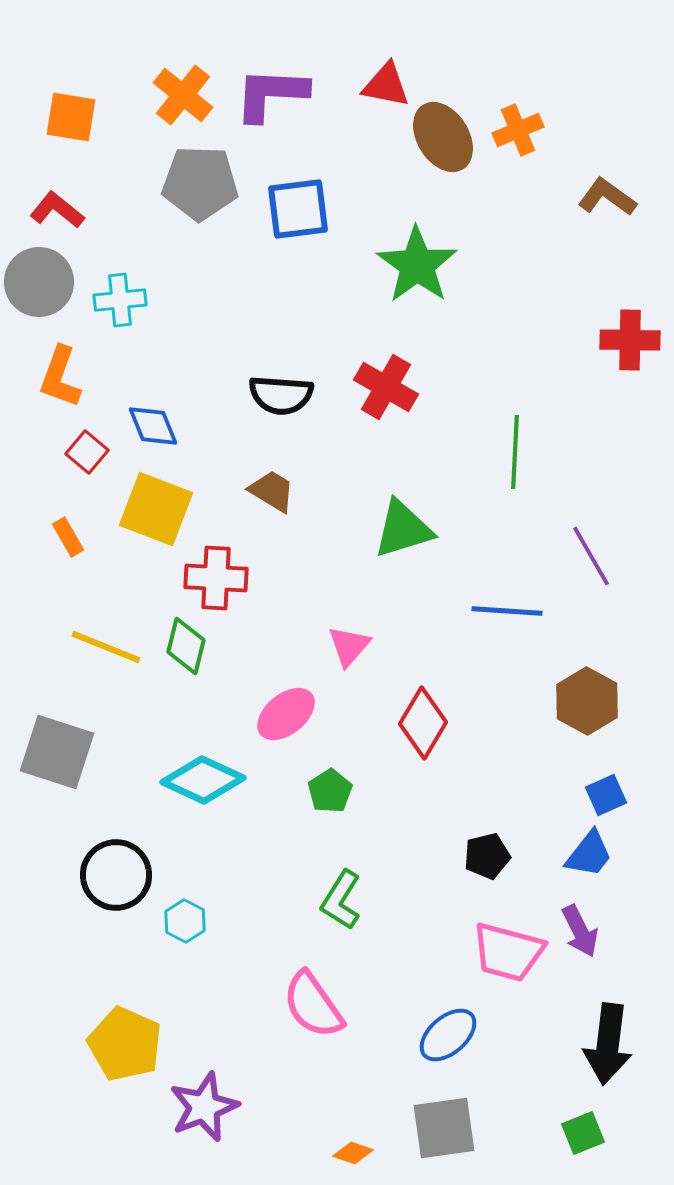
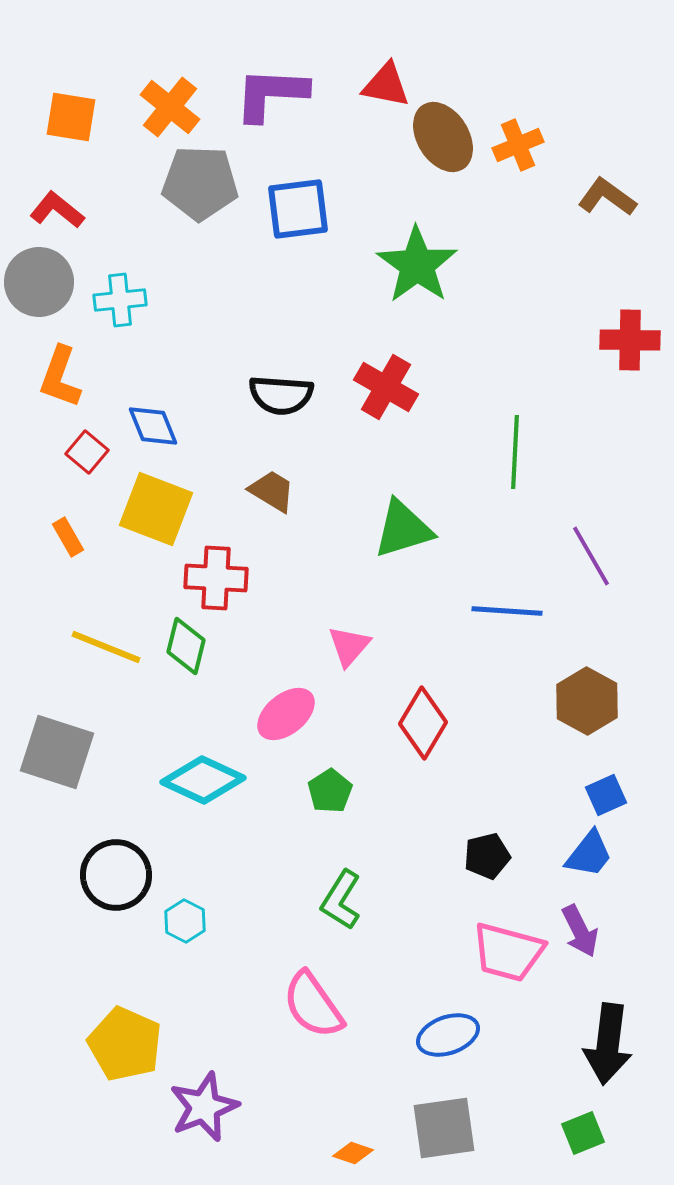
orange cross at (183, 95): moved 13 px left, 12 px down
orange cross at (518, 130): moved 15 px down
blue ellipse at (448, 1035): rotated 22 degrees clockwise
